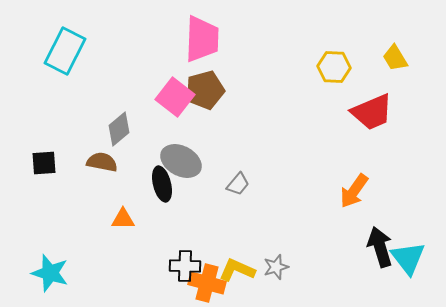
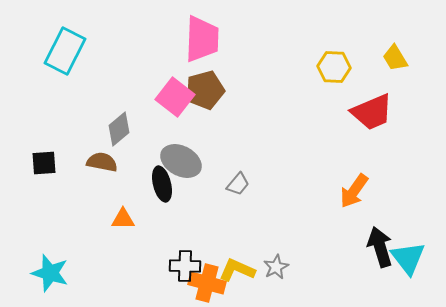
gray star: rotated 10 degrees counterclockwise
